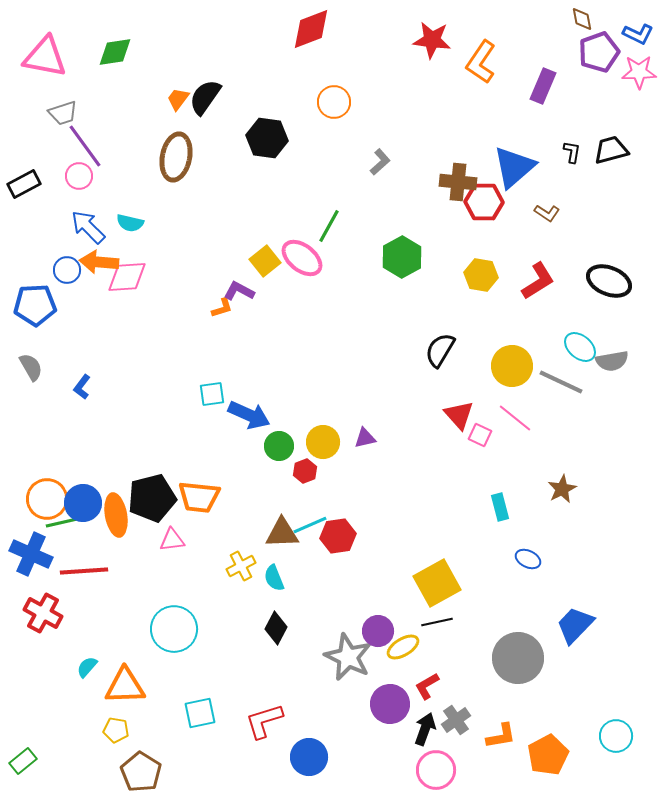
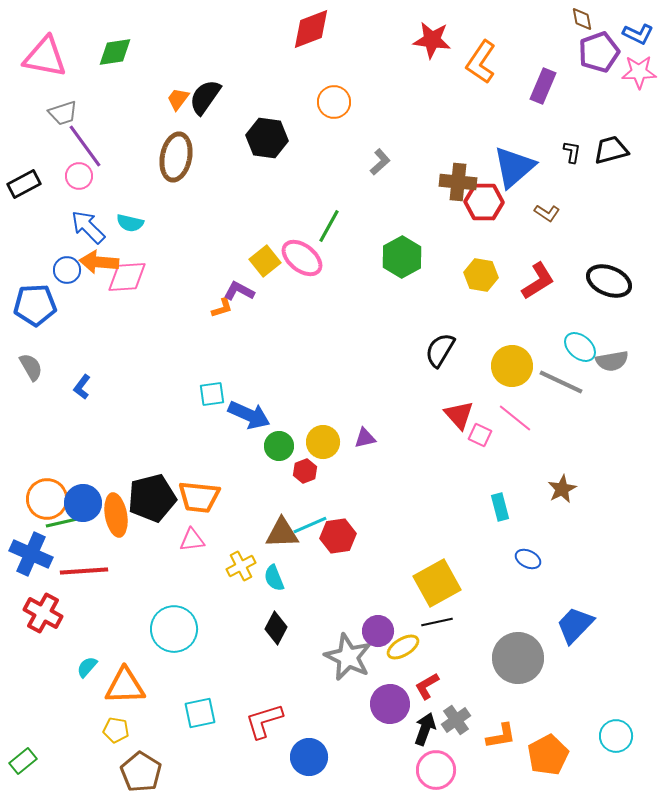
pink triangle at (172, 540): moved 20 px right
